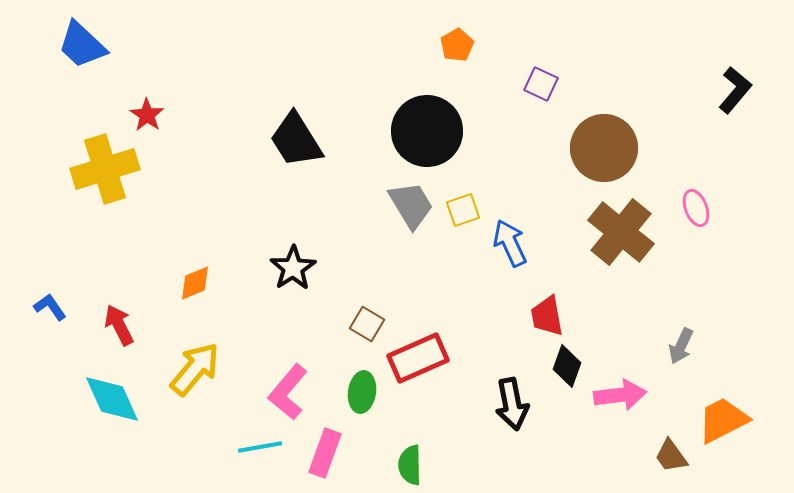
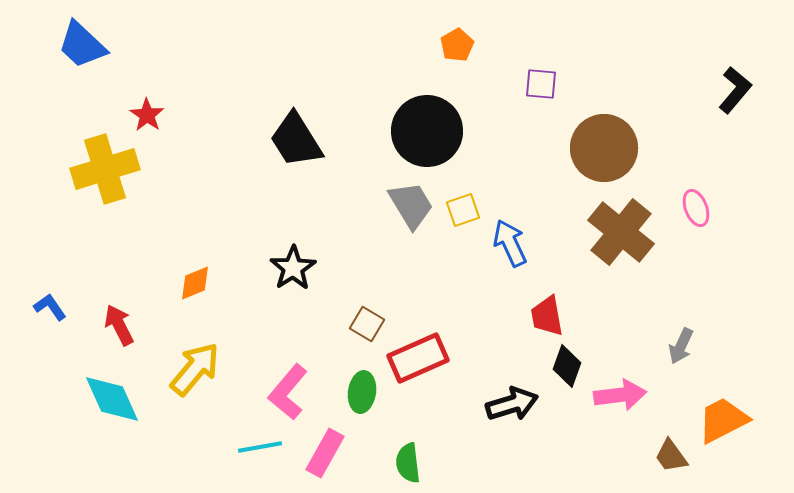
purple square: rotated 20 degrees counterclockwise
black arrow: rotated 96 degrees counterclockwise
pink rectangle: rotated 9 degrees clockwise
green semicircle: moved 2 px left, 2 px up; rotated 6 degrees counterclockwise
